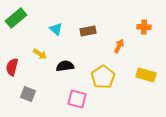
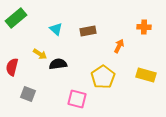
black semicircle: moved 7 px left, 2 px up
